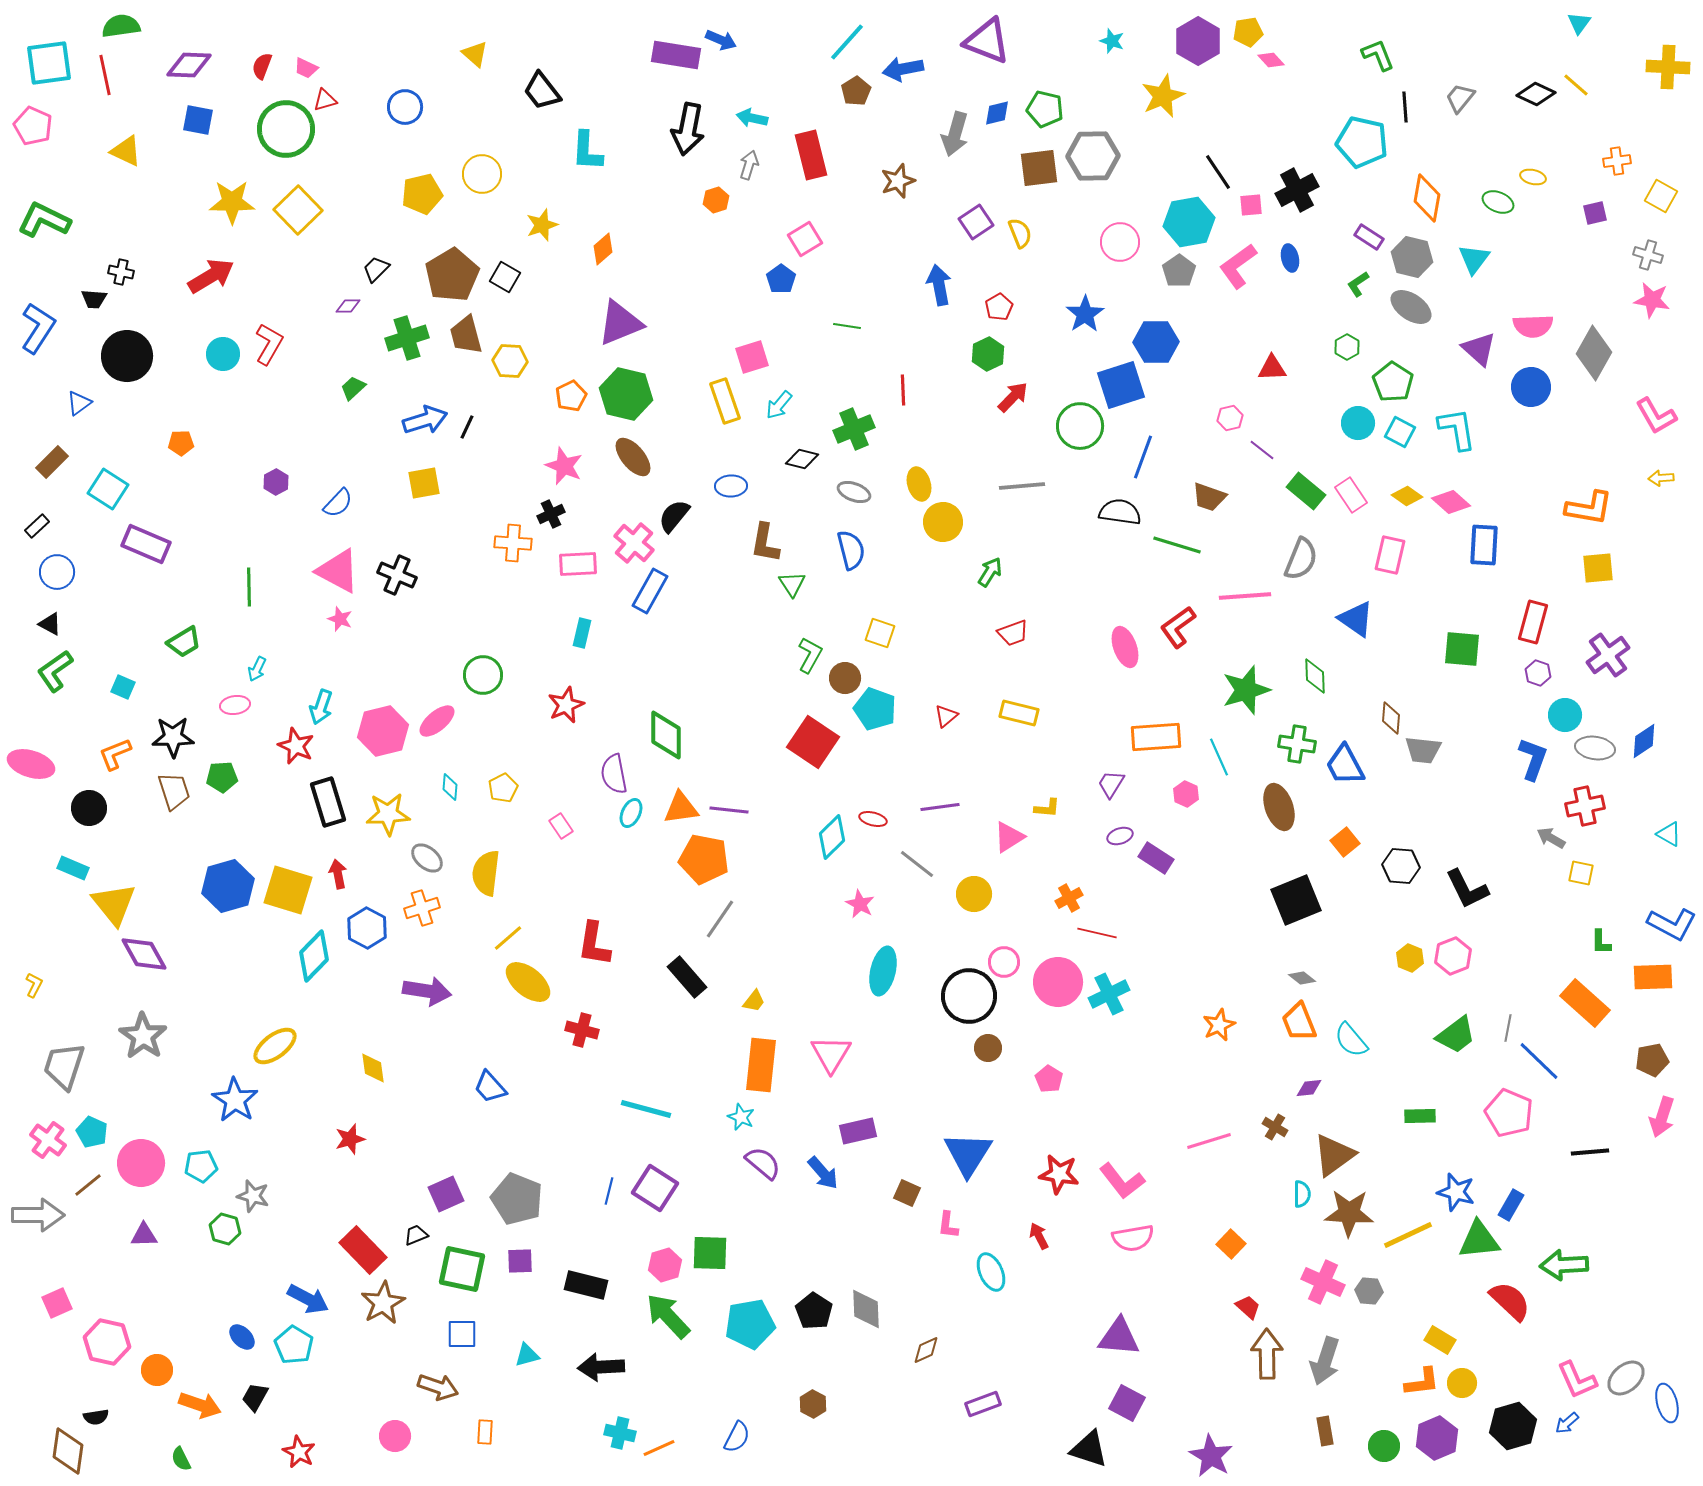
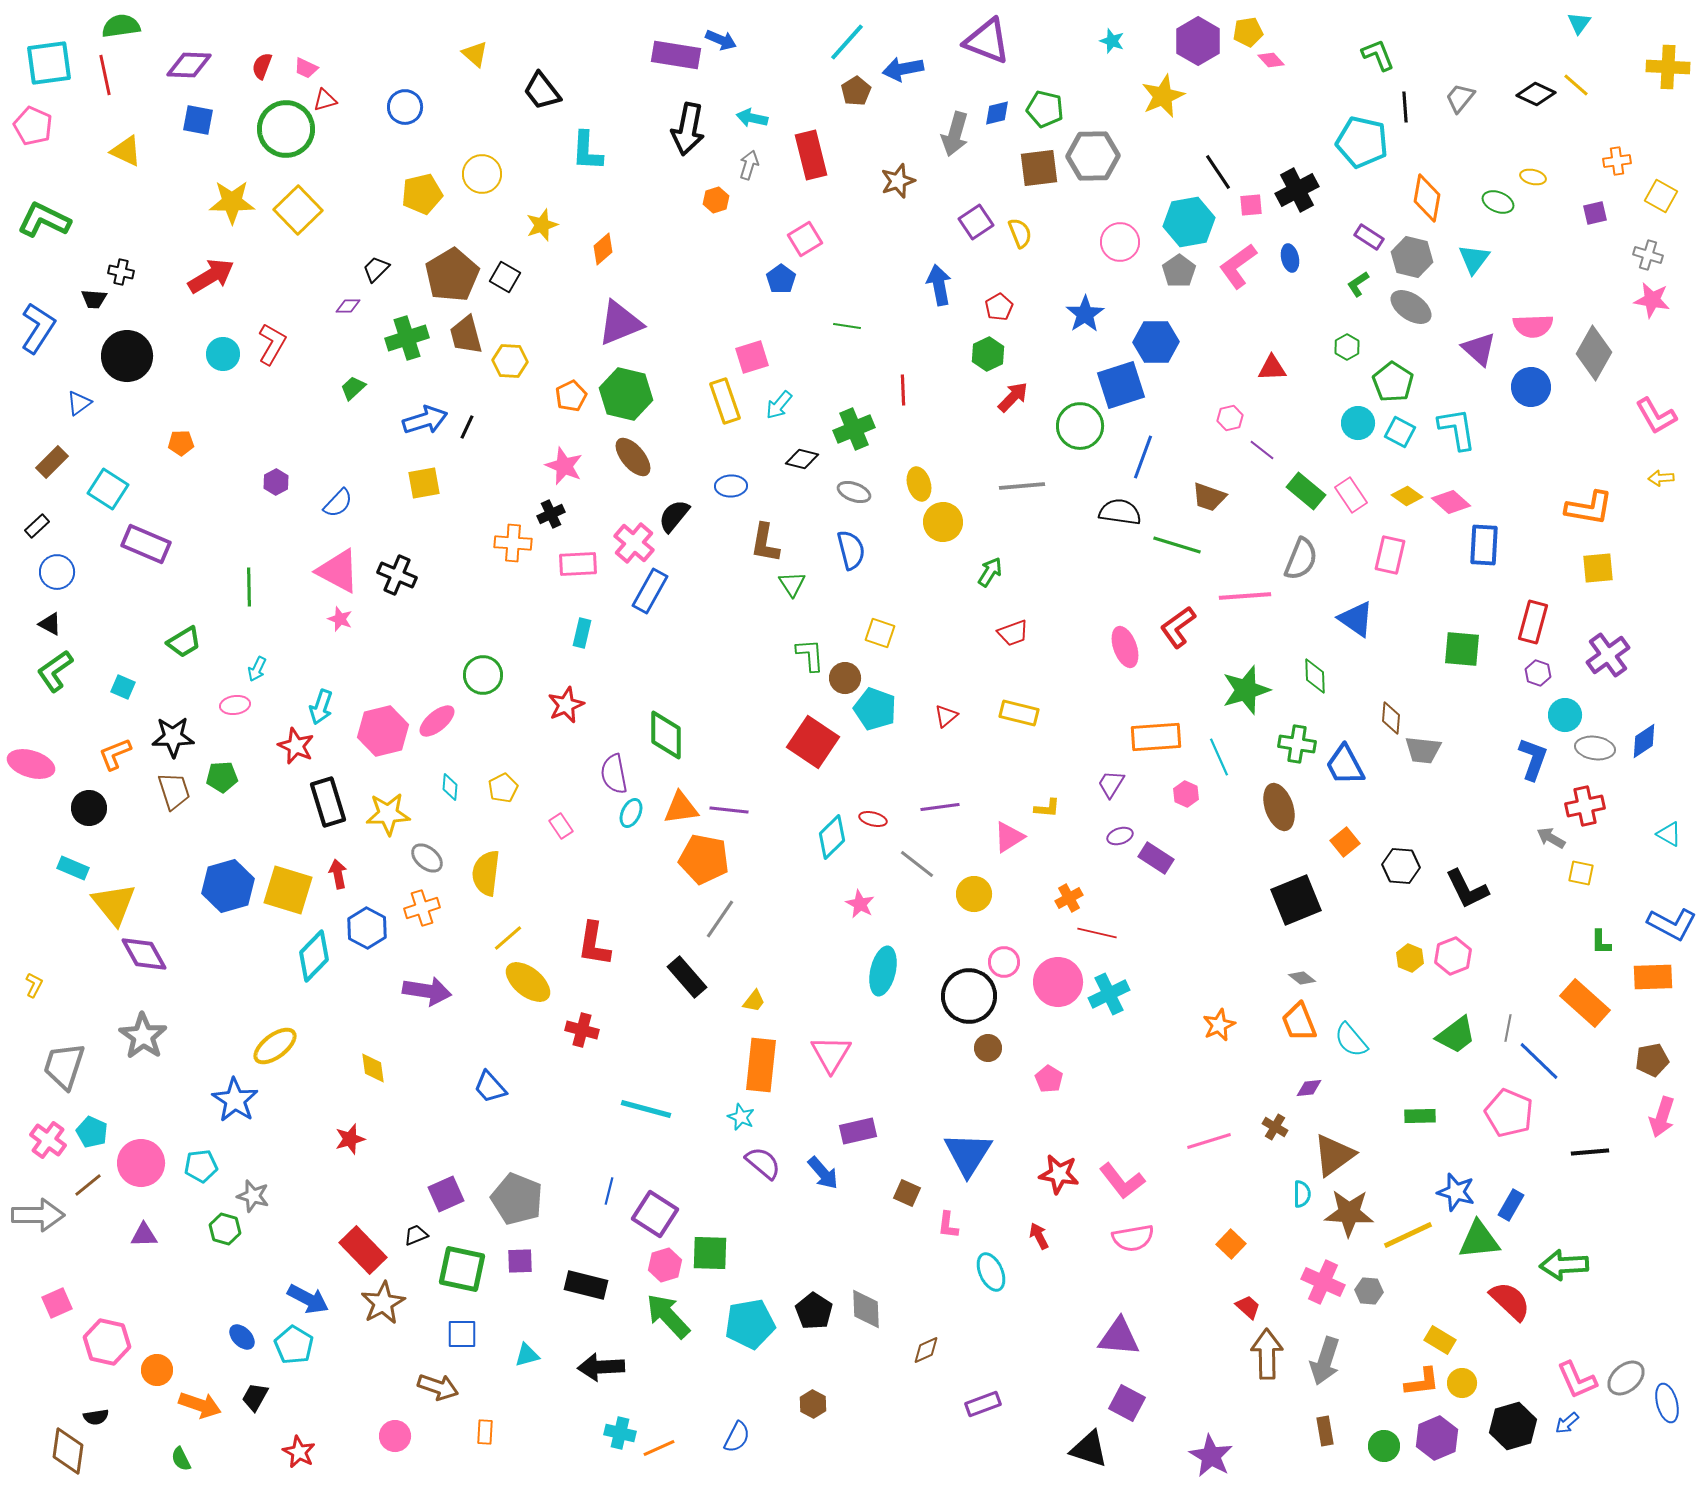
red L-shape at (269, 344): moved 3 px right
green L-shape at (810, 655): rotated 33 degrees counterclockwise
purple square at (655, 1188): moved 26 px down
